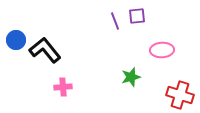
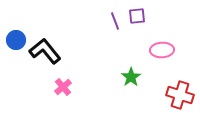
black L-shape: moved 1 px down
green star: rotated 18 degrees counterclockwise
pink cross: rotated 36 degrees counterclockwise
